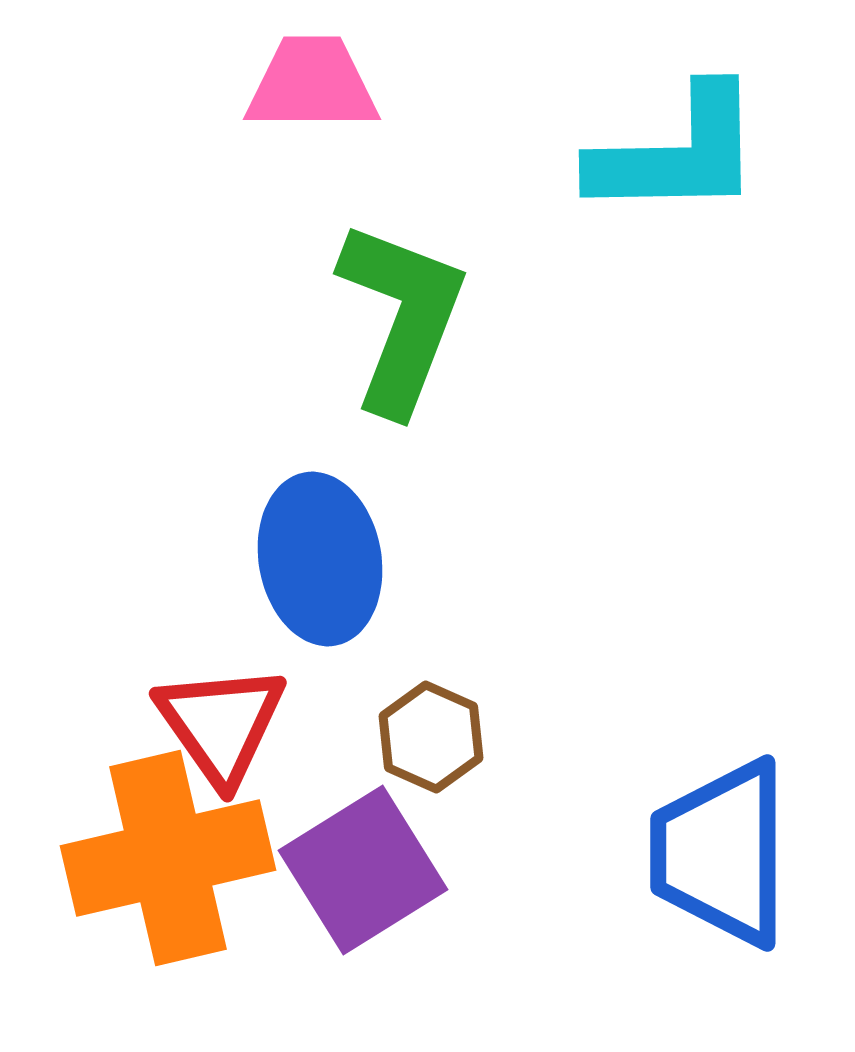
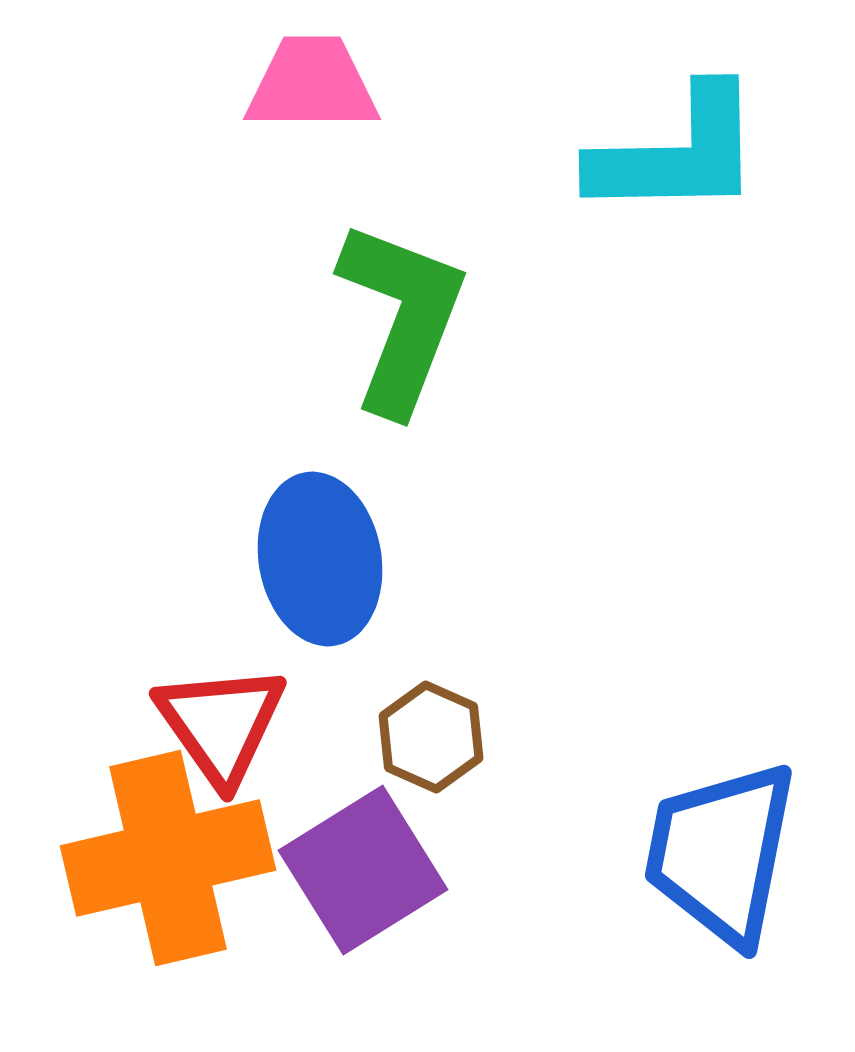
blue trapezoid: rotated 11 degrees clockwise
